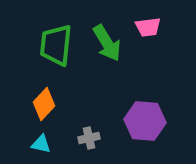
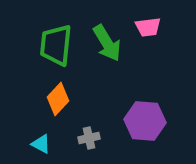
orange diamond: moved 14 px right, 5 px up
cyan triangle: rotated 15 degrees clockwise
